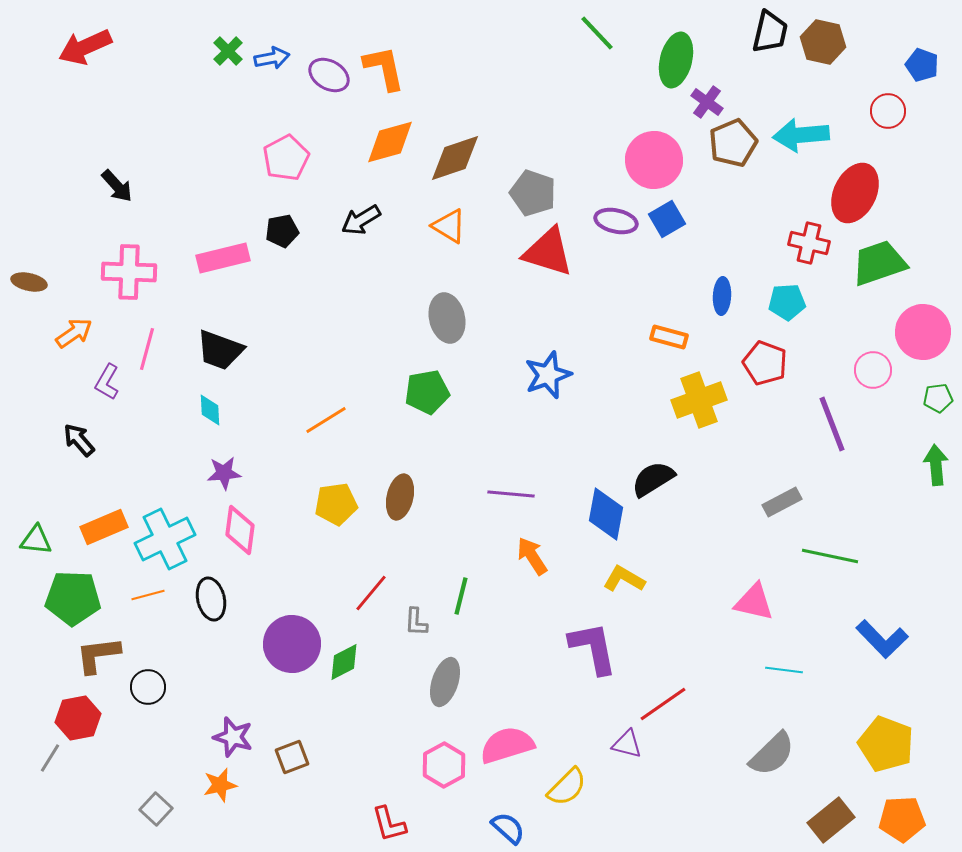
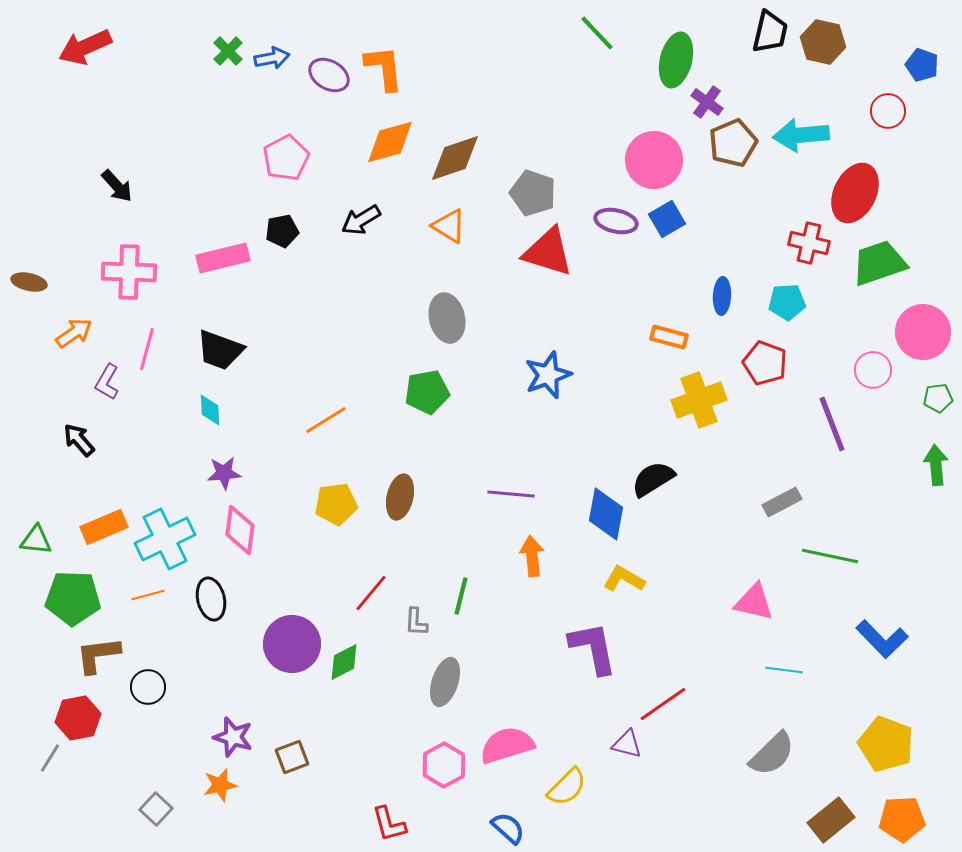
orange L-shape at (384, 68): rotated 6 degrees clockwise
orange arrow at (532, 556): rotated 27 degrees clockwise
